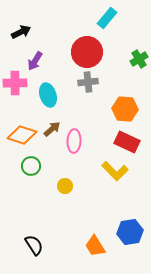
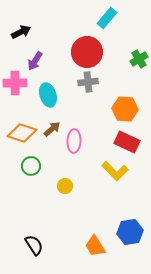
orange diamond: moved 2 px up
